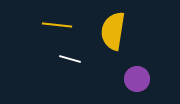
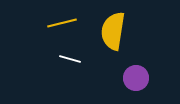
yellow line: moved 5 px right, 2 px up; rotated 20 degrees counterclockwise
purple circle: moved 1 px left, 1 px up
